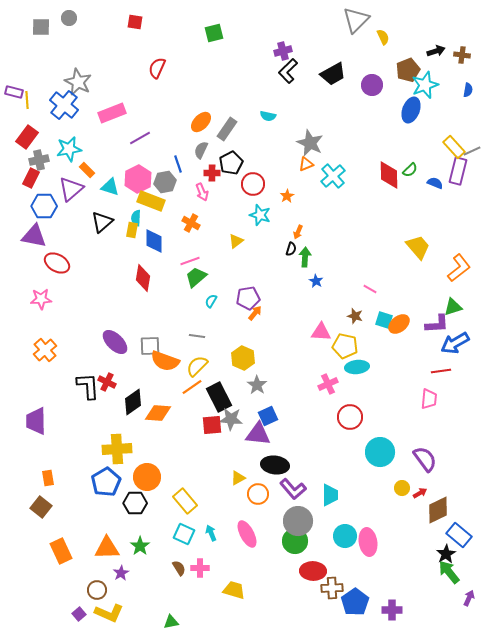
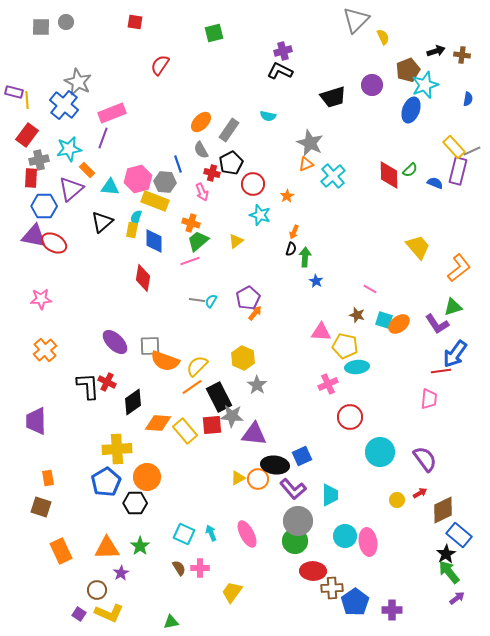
gray circle at (69, 18): moved 3 px left, 4 px down
red semicircle at (157, 68): moved 3 px right, 3 px up; rotated 10 degrees clockwise
black L-shape at (288, 71): moved 8 px left; rotated 70 degrees clockwise
black trapezoid at (333, 74): moved 23 px down; rotated 12 degrees clockwise
blue semicircle at (468, 90): moved 9 px down
gray rectangle at (227, 129): moved 2 px right, 1 px down
red rectangle at (27, 137): moved 2 px up
purple line at (140, 138): moved 37 px left; rotated 40 degrees counterclockwise
gray semicircle at (201, 150): rotated 54 degrees counterclockwise
red cross at (212, 173): rotated 14 degrees clockwise
red rectangle at (31, 178): rotated 24 degrees counterclockwise
pink hexagon at (138, 179): rotated 12 degrees clockwise
gray hexagon at (165, 182): rotated 15 degrees clockwise
cyan triangle at (110, 187): rotated 12 degrees counterclockwise
yellow rectangle at (151, 201): moved 4 px right
cyan semicircle at (136, 218): rotated 14 degrees clockwise
orange cross at (191, 223): rotated 12 degrees counterclockwise
orange arrow at (298, 232): moved 4 px left
red ellipse at (57, 263): moved 3 px left, 20 px up
green trapezoid at (196, 277): moved 2 px right, 36 px up
purple pentagon at (248, 298): rotated 20 degrees counterclockwise
brown star at (355, 316): moved 2 px right, 1 px up
purple L-shape at (437, 324): rotated 60 degrees clockwise
gray line at (197, 336): moved 36 px up
blue arrow at (455, 343): moved 11 px down; rotated 24 degrees counterclockwise
orange diamond at (158, 413): moved 10 px down
blue square at (268, 416): moved 34 px right, 40 px down
gray star at (231, 419): moved 1 px right, 3 px up
purple triangle at (258, 434): moved 4 px left
yellow circle at (402, 488): moved 5 px left, 12 px down
orange circle at (258, 494): moved 15 px up
yellow rectangle at (185, 501): moved 70 px up
brown square at (41, 507): rotated 20 degrees counterclockwise
brown diamond at (438, 510): moved 5 px right
yellow trapezoid at (234, 590): moved 2 px left, 2 px down; rotated 70 degrees counterclockwise
purple arrow at (469, 598): moved 12 px left; rotated 28 degrees clockwise
purple square at (79, 614): rotated 16 degrees counterclockwise
